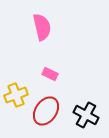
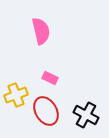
pink semicircle: moved 1 px left, 4 px down
pink rectangle: moved 4 px down
red ellipse: rotated 64 degrees counterclockwise
